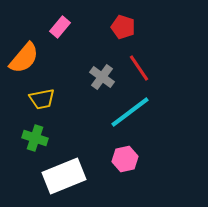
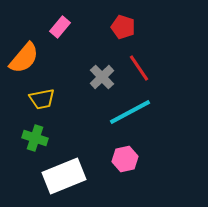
gray cross: rotated 10 degrees clockwise
cyan line: rotated 9 degrees clockwise
